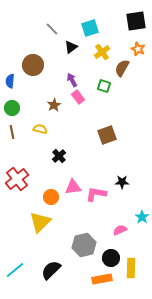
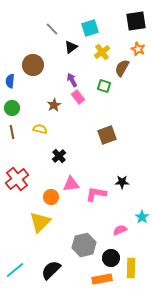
pink triangle: moved 2 px left, 3 px up
